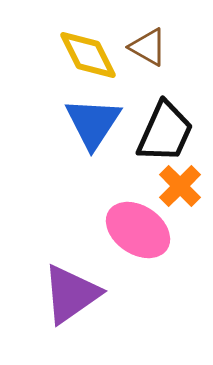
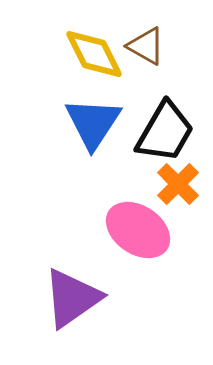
brown triangle: moved 2 px left, 1 px up
yellow diamond: moved 6 px right, 1 px up
black trapezoid: rotated 6 degrees clockwise
orange cross: moved 2 px left, 2 px up
purple triangle: moved 1 px right, 4 px down
